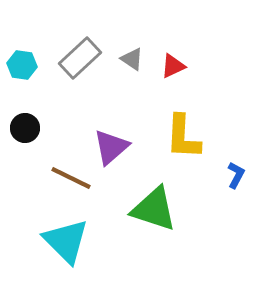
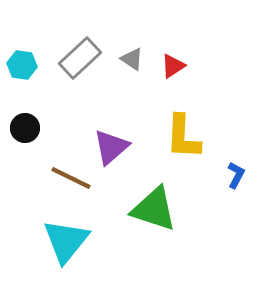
red triangle: rotated 8 degrees counterclockwise
cyan triangle: rotated 24 degrees clockwise
